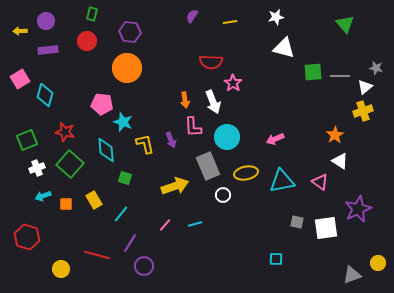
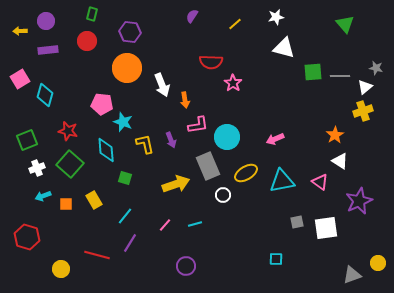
yellow line at (230, 22): moved 5 px right, 2 px down; rotated 32 degrees counterclockwise
white arrow at (213, 102): moved 51 px left, 17 px up
pink L-shape at (193, 127): moved 5 px right, 2 px up; rotated 95 degrees counterclockwise
red star at (65, 132): moved 3 px right, 1 px up
yellow ellipse at (246, 173): rotated 20 degrees counterclockwise
yellow arrow at (175, 186): moved 1 px right, 2 px up
purple star at (358, 209): moved 1 px right, 8 px up
cyan line at (121, 214): moved 4 px right, 2 px down
gray square at (297, 222): rotated 24 degrees counterclockwise
purple circle at (144, 266): moved 42 px right
